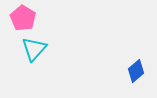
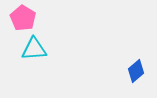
cyan triangle: rotated 44 degrees clockwise
